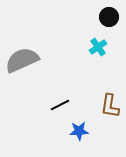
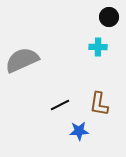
cyan cross: rotated 36 degrees clockwise
brown L-shape: moved 11 px left, 2 px up
